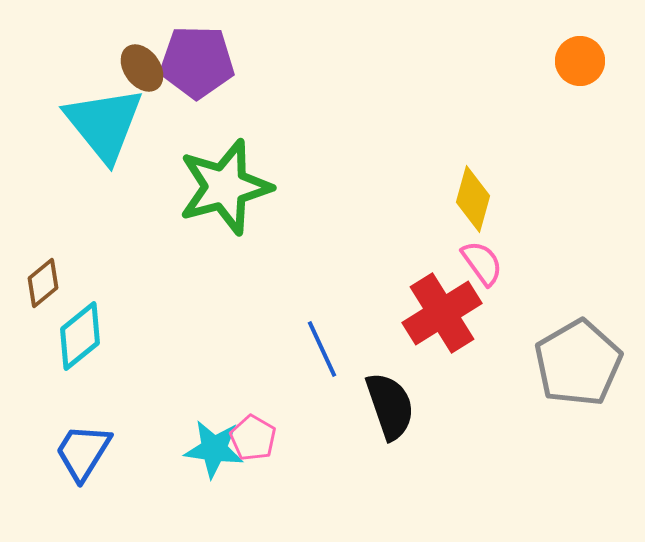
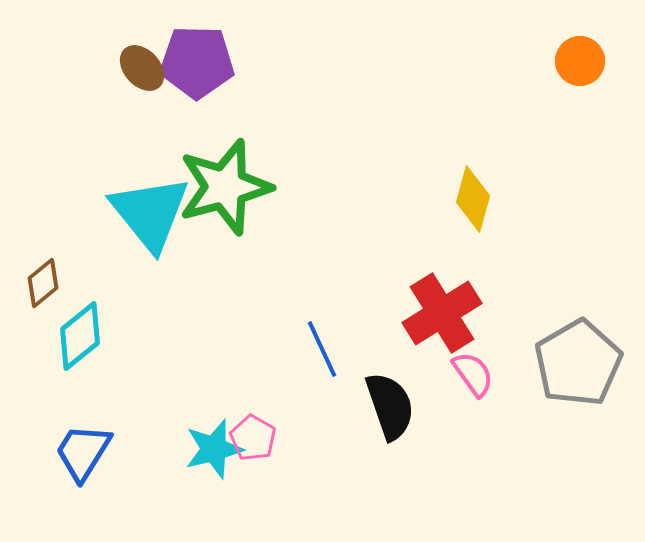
brown ellipse: rotated 6 degrees counterclockwise
cyan triangle: moved 46 px right, 89 px down
pink semicircle: moved 9 px left, 111 px down
cyan star: rotated 22 degrees counterclockwise
